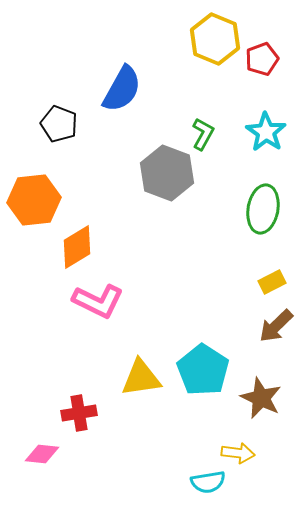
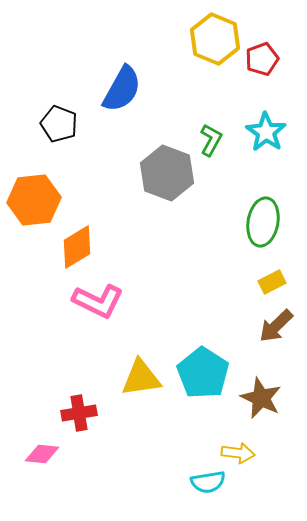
green L-shape: moved 8 px right, 6 px down
green ellipse: moved 13 px down
cyan pentagon: moved 3 px down
